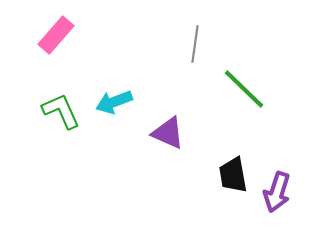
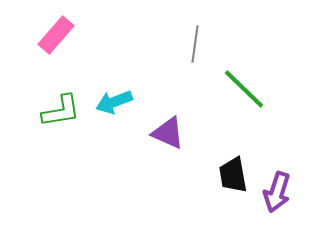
green L-shape: rotated 105 degrees clockwise
